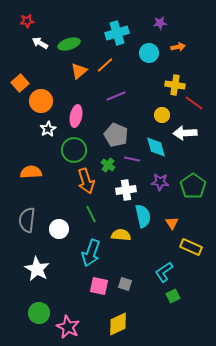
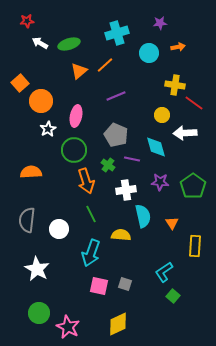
yellow rectangle at (191, 247): moved 4 px right, 1 px up; rotated 70 degrees clockwise
green square at (173, 296): rotated 24 degrees counterclockwise
